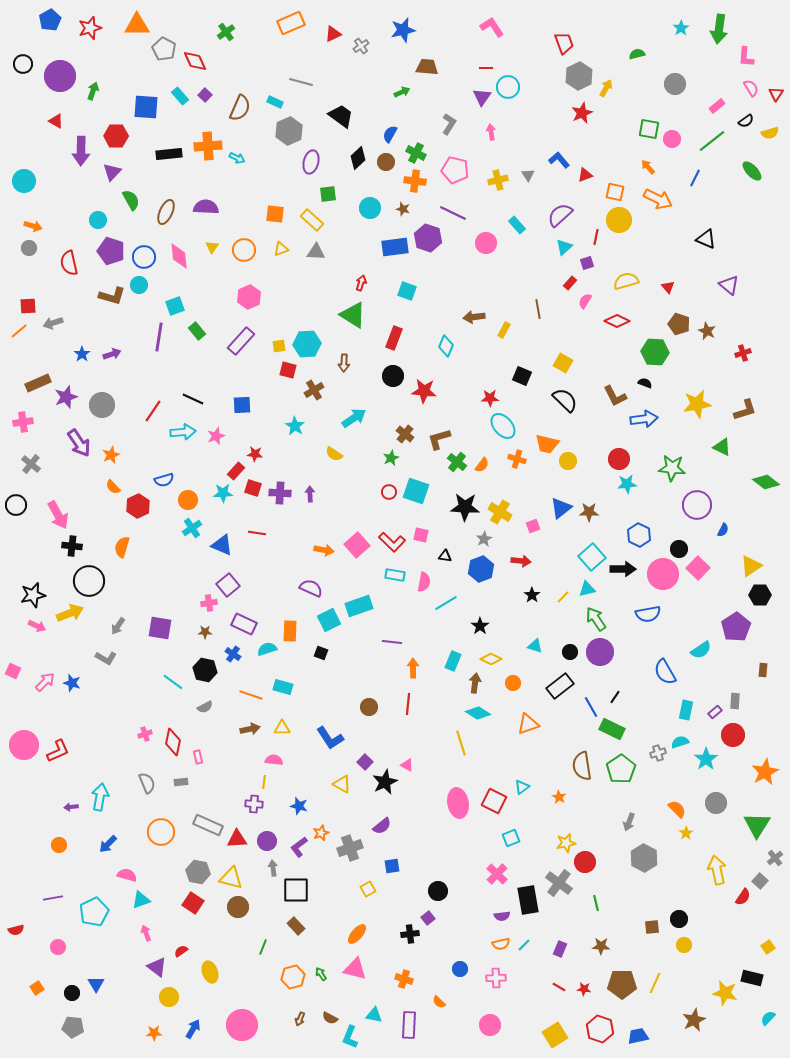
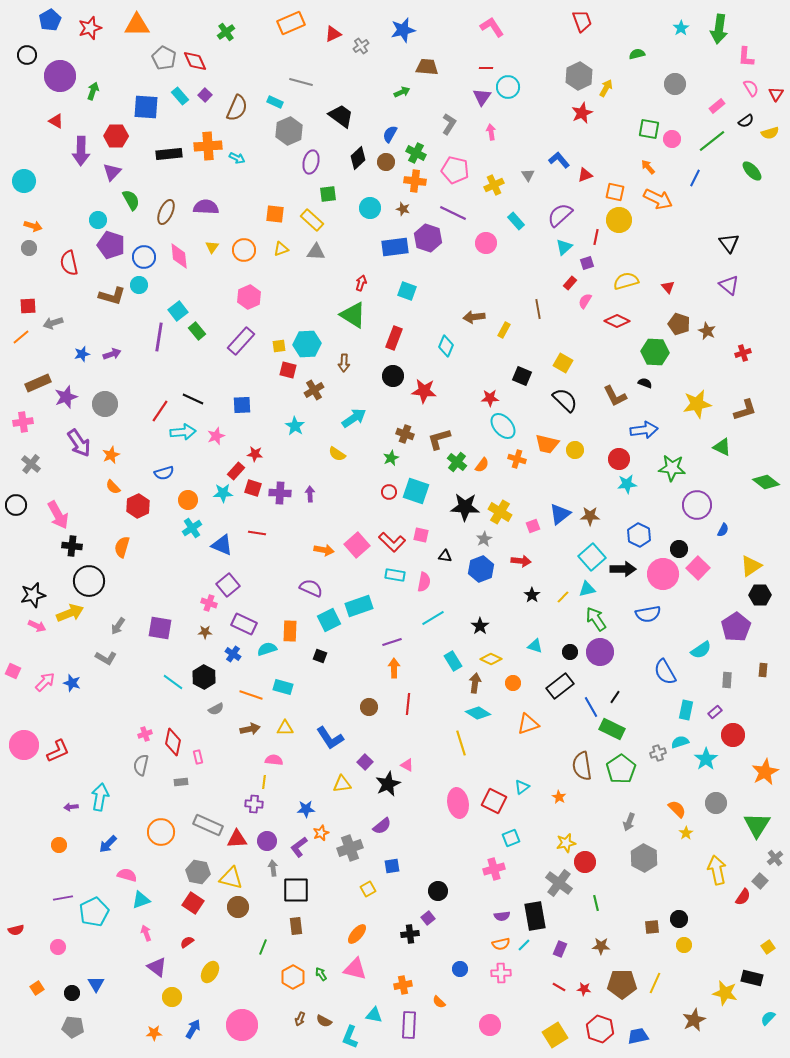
red trapezoid at (564, 43): moved 18 px right, 22 px up
gray pentagon at (164, 49): moved 9 px down
black circle at (23, 64): moved 4 px right, 9 px up
brown semicircle at (240, 108): moved 3 px left
yellow cross at (498, 180): moved 4 px left, 5 px down; rotated 12 degrees counterclockwise
cyan rectangle at (517, 225): moved 1 px left, 4 px up
black triangle at (706, 239): moved 23 px right, 4 px down; rotated 30 degrees clockwise
purple pentagon at (111, 251): moved 6 px up
cyan square at (175, 306): moved 3 px right, 5 px down; rotated 18 degrees counterclockwise
orange line at (19, 331): moved 2 px right, 6 px down
blue star at (82, 354): rotated 21 degrees clockwise
gray circle at (102, 405): moved 3 px right, 1 px up
red line at (153, 411): moved 7 px right
blue arrow at (644, 419): moved 11 px down
brown cross at (405, 434): rotated 18 degrees counterclockwise
yellow semicircle at (334, 454): moved 3 px right
yellow circle at (568, 461): moved 7 px right, 11 px up
blue semicircle at (164, 480): moved 7 px up
blue triangle at (561, 508): moved 1 px left, 6 px down
brown star at (589, 512): moved 1 px right, 4 px down
pink cross at (209, 603): rotated 28 degrees clockwise
cyan line at (446, 603): moved 13 px left, 15 px down
purple line at (392, 642): rotated 24 degrees counterclockwise
black square at (321, 653): moved 1 px left, 3 px down
cyan rectangle at (453, 661): rotated 54 degrees counterclockwise
orange arrow at (413, 668): moved 19 px left
black hexagon at (205, 670): moved 1 px left, 7 px down; rotated 15 degrees clockwise
gray rectangle at (735, 701): moved 8 px left, 21 px up
gray semicircle at (205, 707): moved 11 px right, 2 px down
yellow triangle at (282, 728): moved 3 px right
black star at (385, 782): moved 3 px right, 2 px down
gray semicircle at (147, 783): moved 6 px left, 18 px up; rotated 145 degrees counterclockwise
yellow triangle at (342, 784): rotated 36 degrees counterclockwise
blue star at (299, 806): moved 7 px right, 3 px down; rotated 18 degrees counterclockwise
pink cross at (497, 874): moved 3 px left, 5 px up; rotated 30 degrees clockwise
purple line at (53, 898): moved 10 px right
black rectangle at (528, 900): moved 7 px right, 16 px down
brown rectangle at (296, 926): rotated 36 degrees clockwise
red semicircle at (181, 951): moved 6 px right, 9 px up
yellow ellipse at (210, 972): rotated 50 degrees clockwise
orange hexagon at (293, 977): rotated 15 degrees counterclockwise
pink cross at (496, 978): moved 5 px right, 5 px up
orange cross at (404, 979): moved 1 px left, 6 px down; rotated 30 degrees counterclockwise
yellow circle at (169, 997): moved 3 px right
brown semicircle at (330, 1018): moved 6 px left, 3 px down
